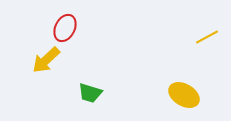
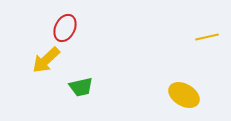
yellow line: rotated 15 degrees clockwise
green trapezoid: moved 9 px left, 6 px up; rotated 30 degrees counterclockwise
